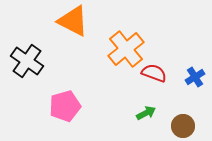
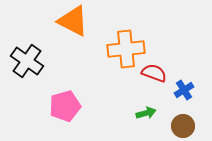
orange cross: rotated 33 degrees clockwise
blue cross: moved 11 px left, 13 px down
green arrow: rotated 12 degrees clockwise
